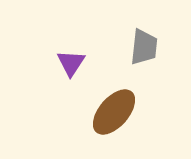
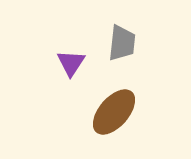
gray trapezoid: moved 22 px left, 4 px up
